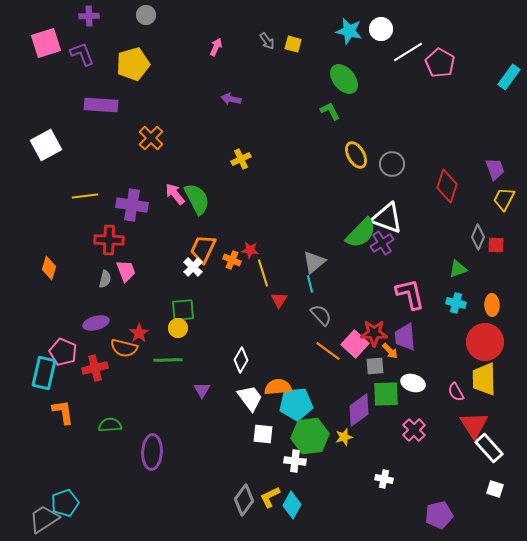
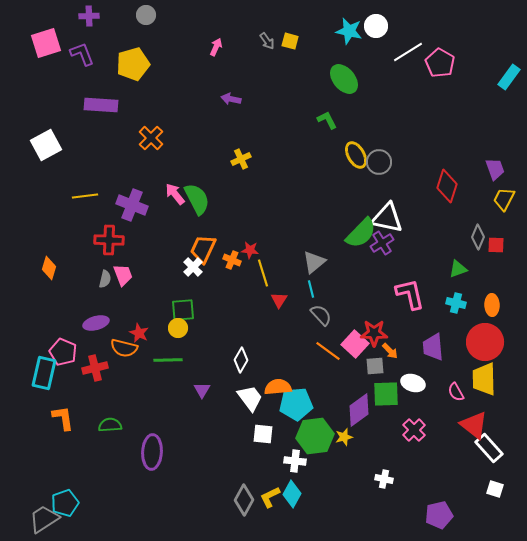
white circle at (381, 29): moved 5 px left, 3 px up
yellow square at (293, 44): moved 3 px left, 3 px up
green L-shape at (330, 111): moved 3 px left, 9 px down
gray circle at (392, 164): moved 13 px left, 2 px up
purple cross at (132, 205): rotated 12 degrees clockwise
white triangle at (387, 218): rotated 8 degrees counterclockwise
pink trapezoid at (126, 271): moved 3 px left, 4 px down
cyan line at (310, 284): moved 1 px right, 5 px down
red star at (139, 333): rotated 12 degrees counterclockwise
purple trapezoid at (405, 337): moved 28 px right, 10 px down
orange L-shape at (63, 412): moved 6 px down
red triangle at (474, 425): rotated 20 degrees counterclockwise
green hexagon at (310, 436): moved 5 px right
gray diamond at (244, 500): rotated 8 degrees counterclockwise
cyan diamond at (292, 505): moved 11 px up
